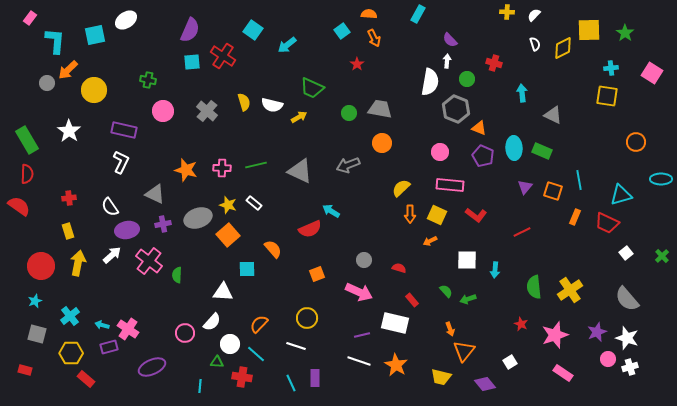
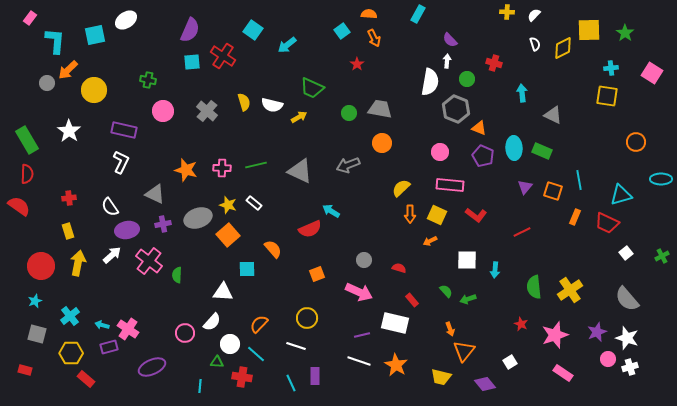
green cross at (662, 256): rotated 16 degrees clockwise
purple rectangle at (315, 378): moved 2 px up
